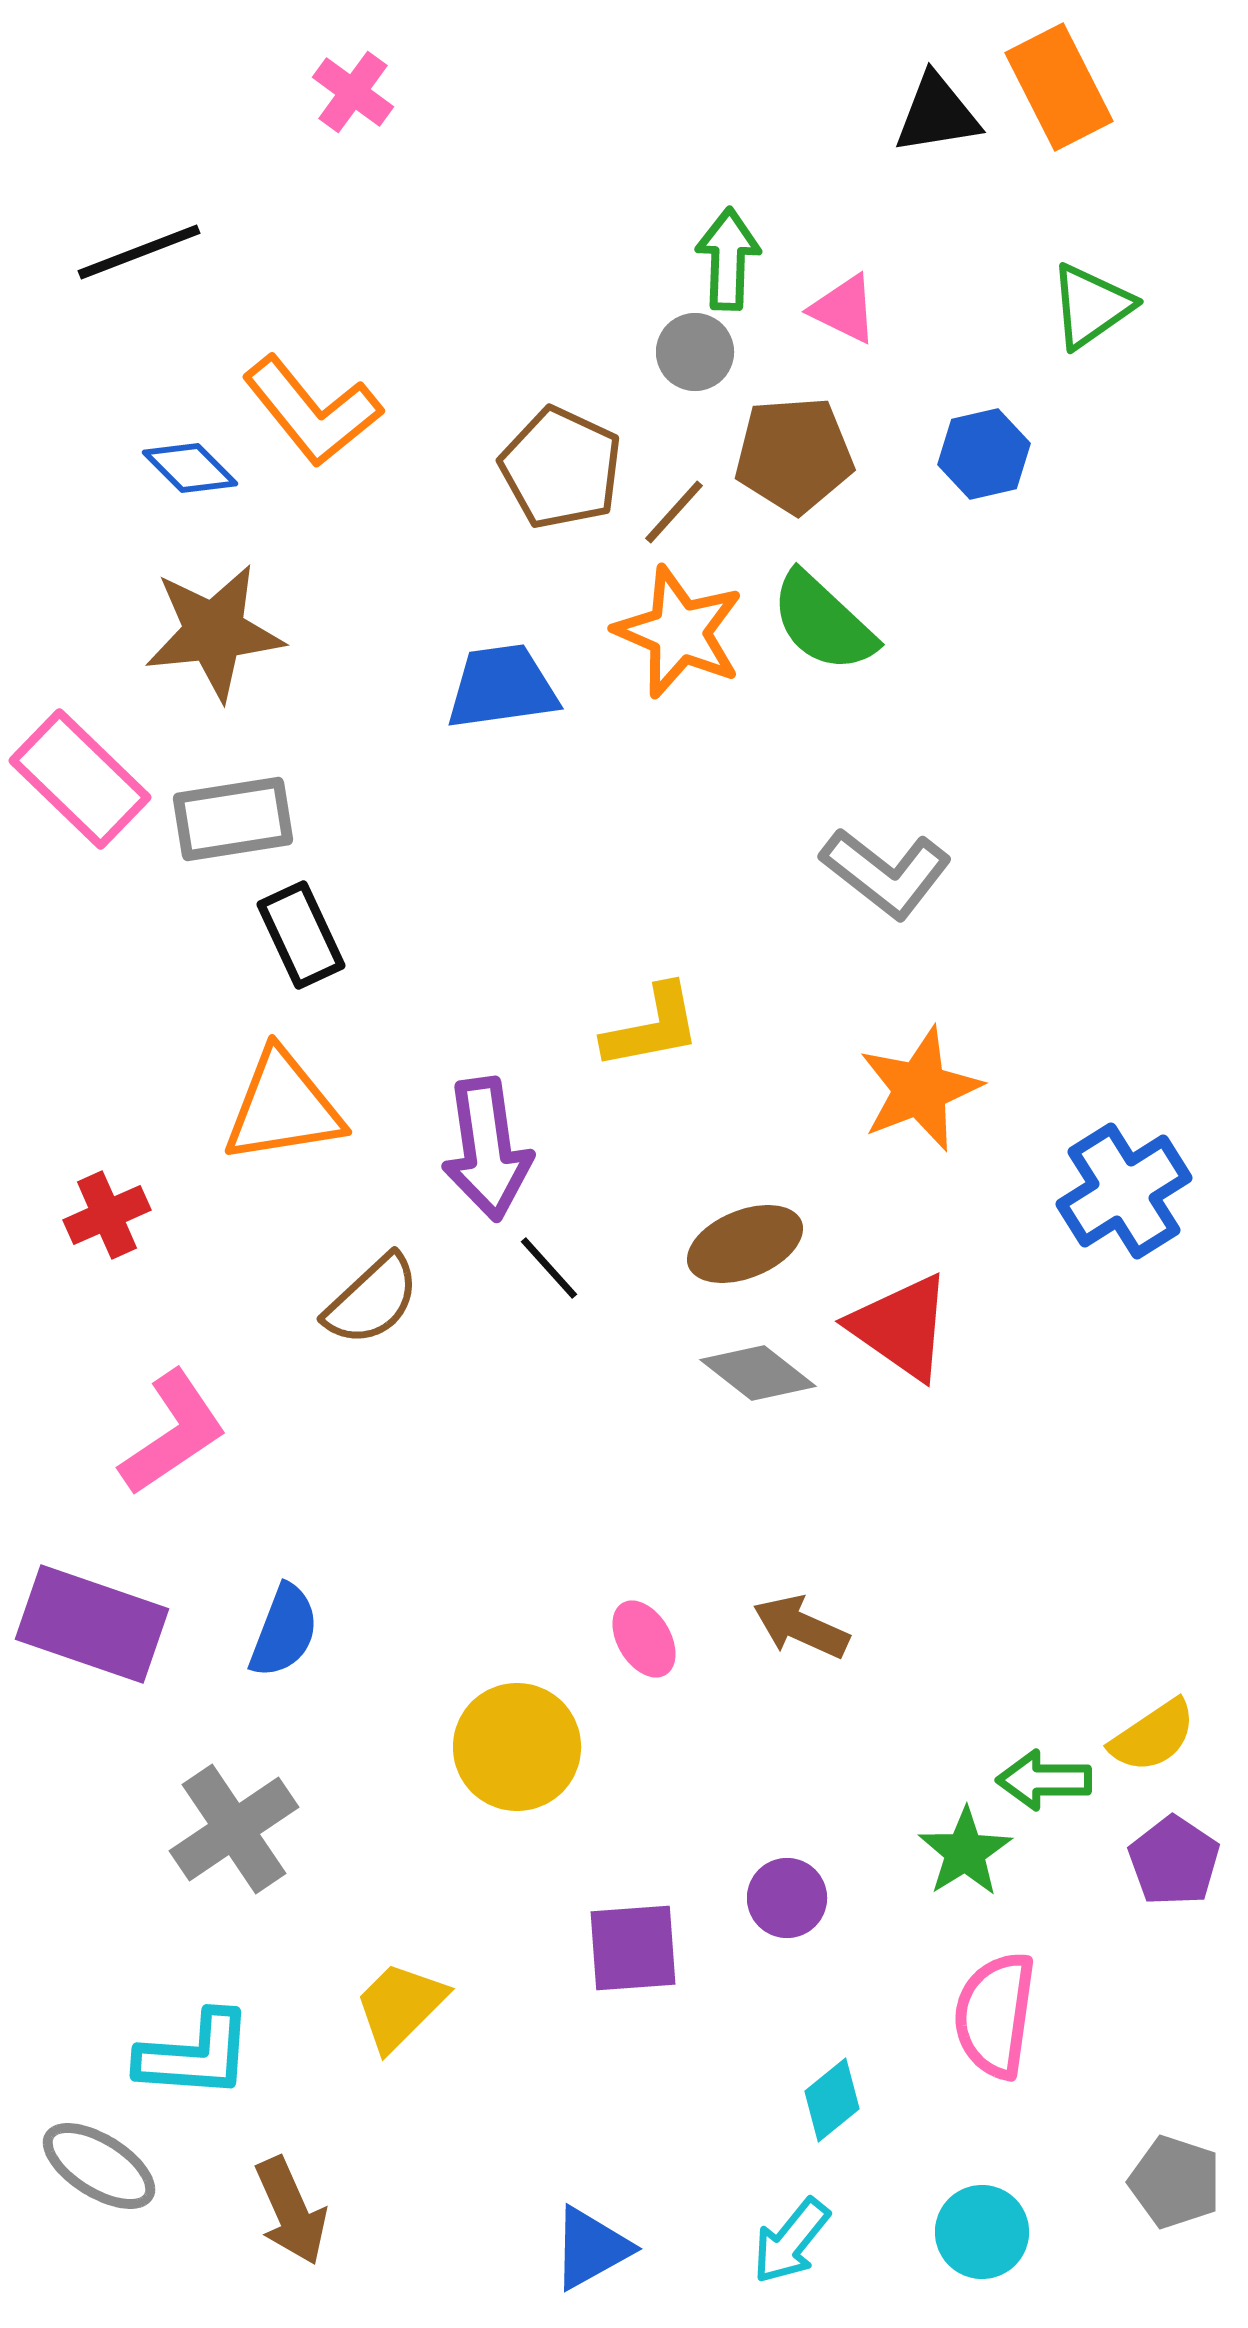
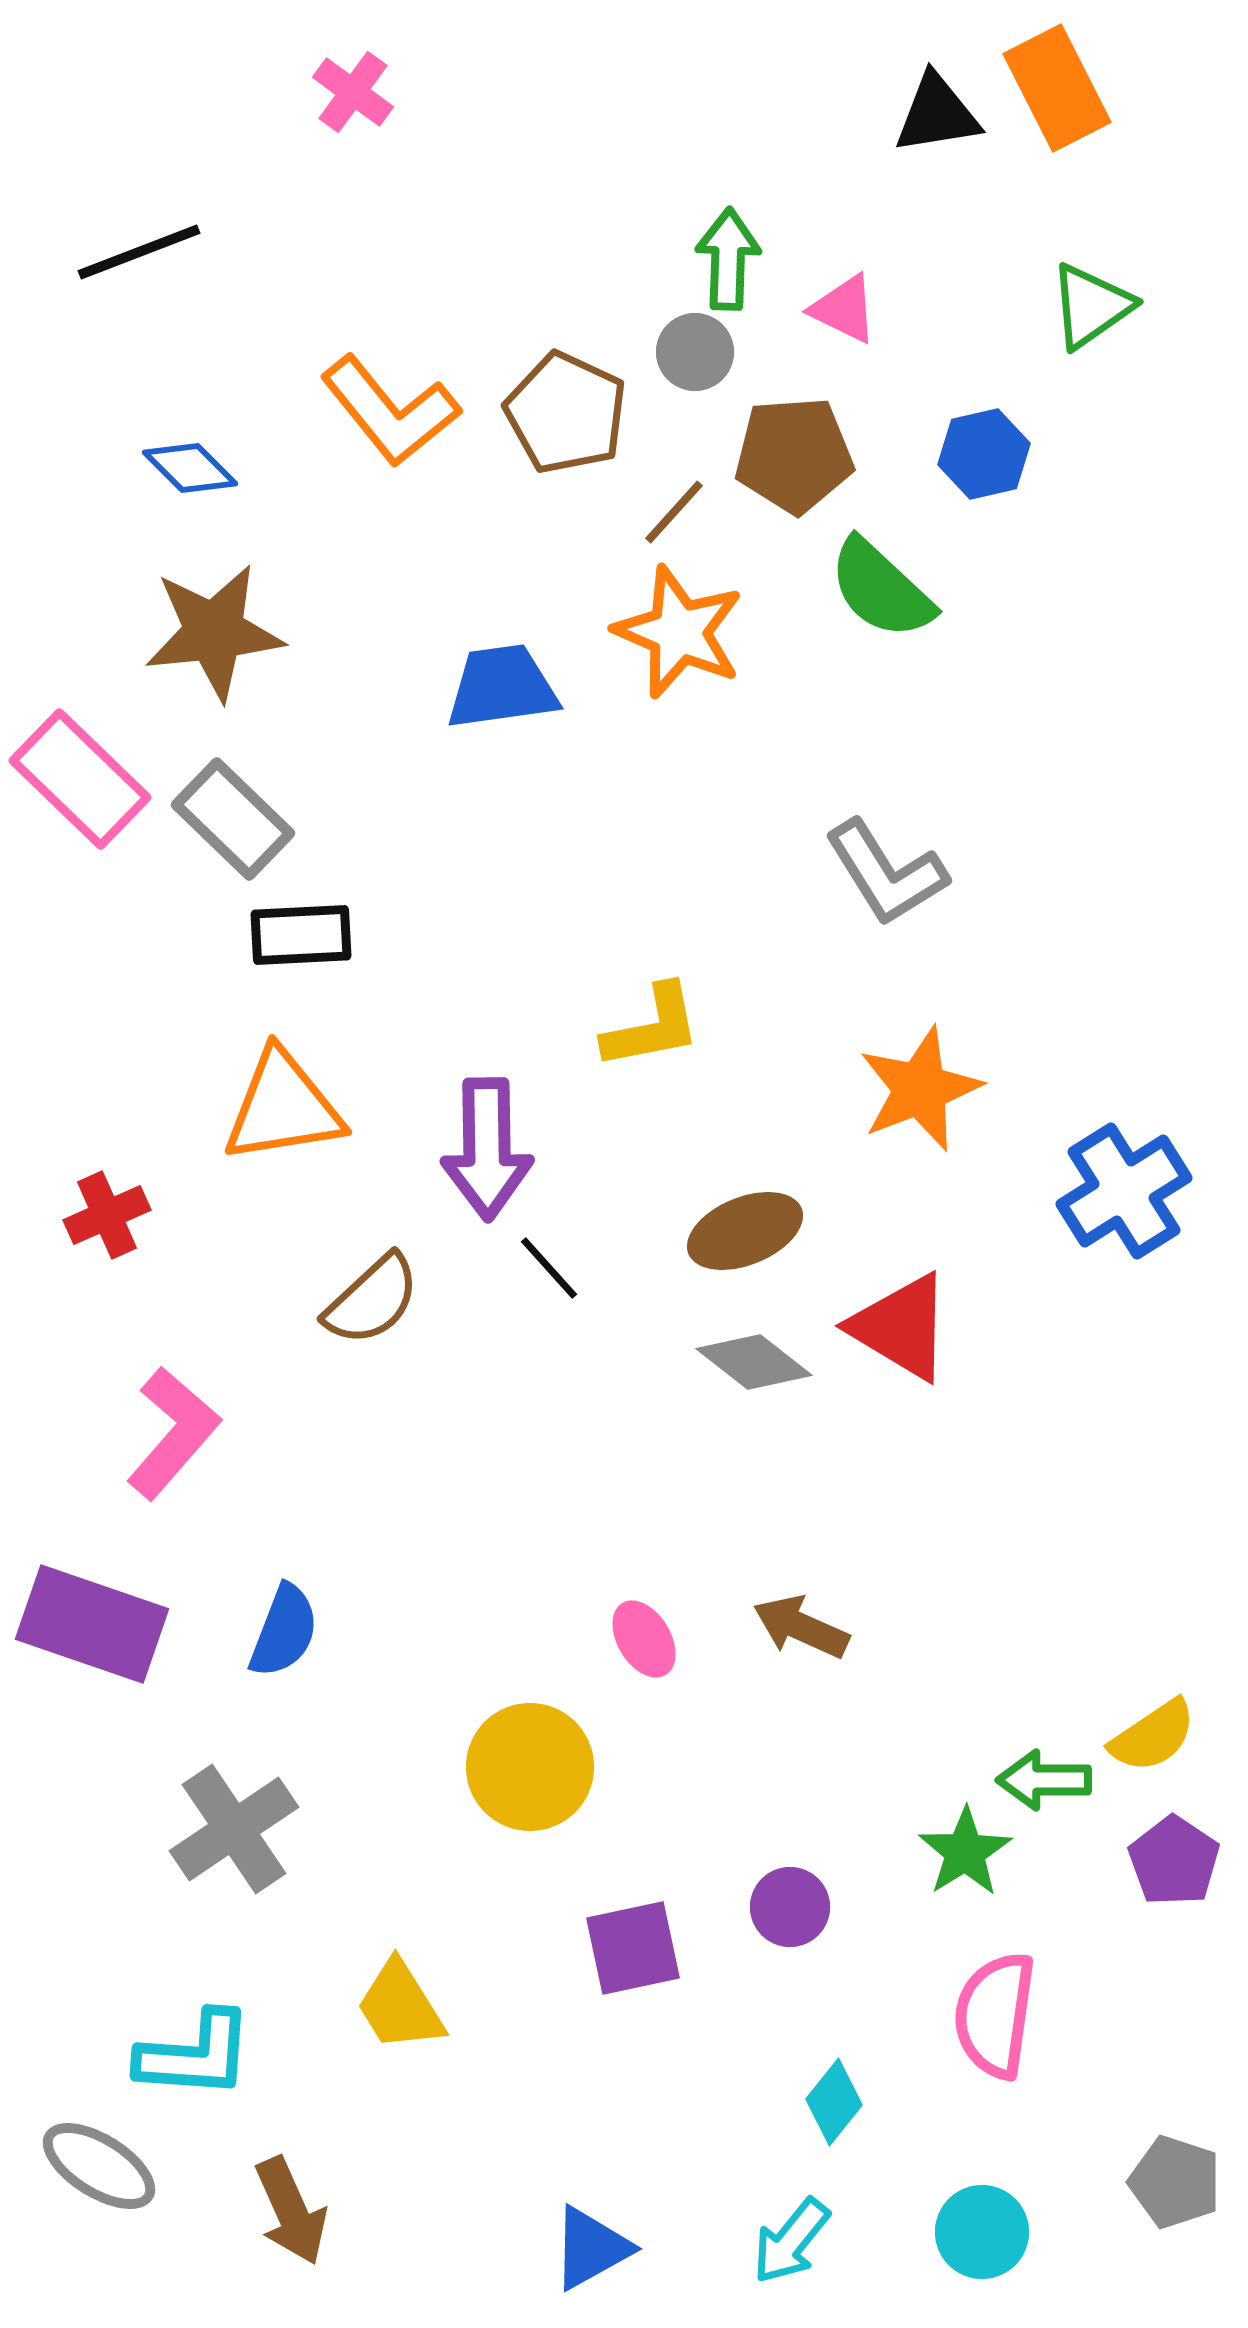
orange rectangle at (1059, 87): moved 2 px left, 1 px down
orange L-shape at (312, 411): moved 78 px right
brown pentagon at (561, 468): moved 5 px right, 55 px up
green semicircle at (823, 622): moved 58 px right, 33 px up
gray rectangle at (233, 819): rotated 53 degrees clockwise
gray L-shape at (886, 873): rotated 20 degrees clockwise
black rectangle at (301, 935): rotated 68 degrees counterclockwise
purple arrow at (487, 1149): rotated 7 degrees clockwise
brown ellipse at (745, 1244): moved 13 px up
red triangle at (901, 1327): rotated 4 degrees counterclockwise
gray diamond at (758, 1373): moved 4 px left, 11 px up
pink L-shape at (173, 1433): rotated 15 degrees counterclockwise
yellow circle at (517, 1747): moved 13 px right, 20 px down
purple circle at (787, 1898): moved 3 px right, 9 px down
purple square at (633, 1948): rotated 8 degrees counterclockwise
yellow trapezoid at (400, 2006): rotated 77 degrees counterclockwise
cyan diamond at (832, 2100): moved 2 px right, 2 px down; rotated 12 degrees counterclockwise
